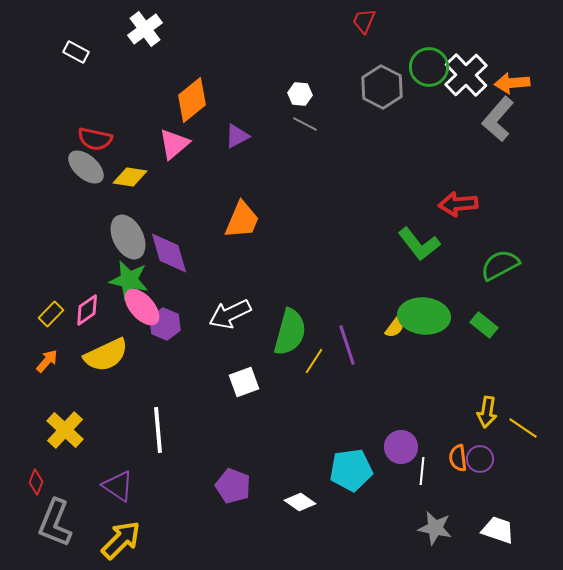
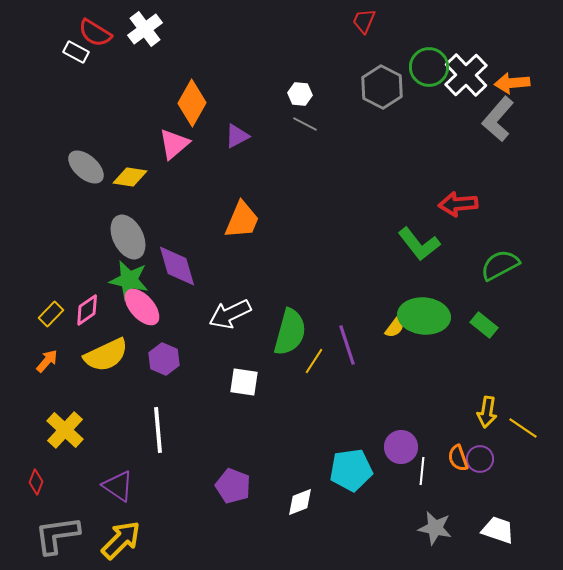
orange diamond at (192, 100): moved 3 px down; rotated 21 degrees counterclockwise
red semicircle at (95, 139): moved 106 px up; rotated 20 degrees clockwise
purple diamond at (169, 253): moved 8 px right, 13 px down
purple hexagon at (165, 324): moved 1 px left, 35 px down
white square at (244, 382): rotated 28 degrees clockwise
orange semicircle at (458, 458): rotated 12 degrees counterclockwise
white diamond at (300, 502): rotated 56 degrees counterclockwise
gray L-shape at (55, 523): moved 2 px right, 12 px down; rotated 60 degrees clockwise
